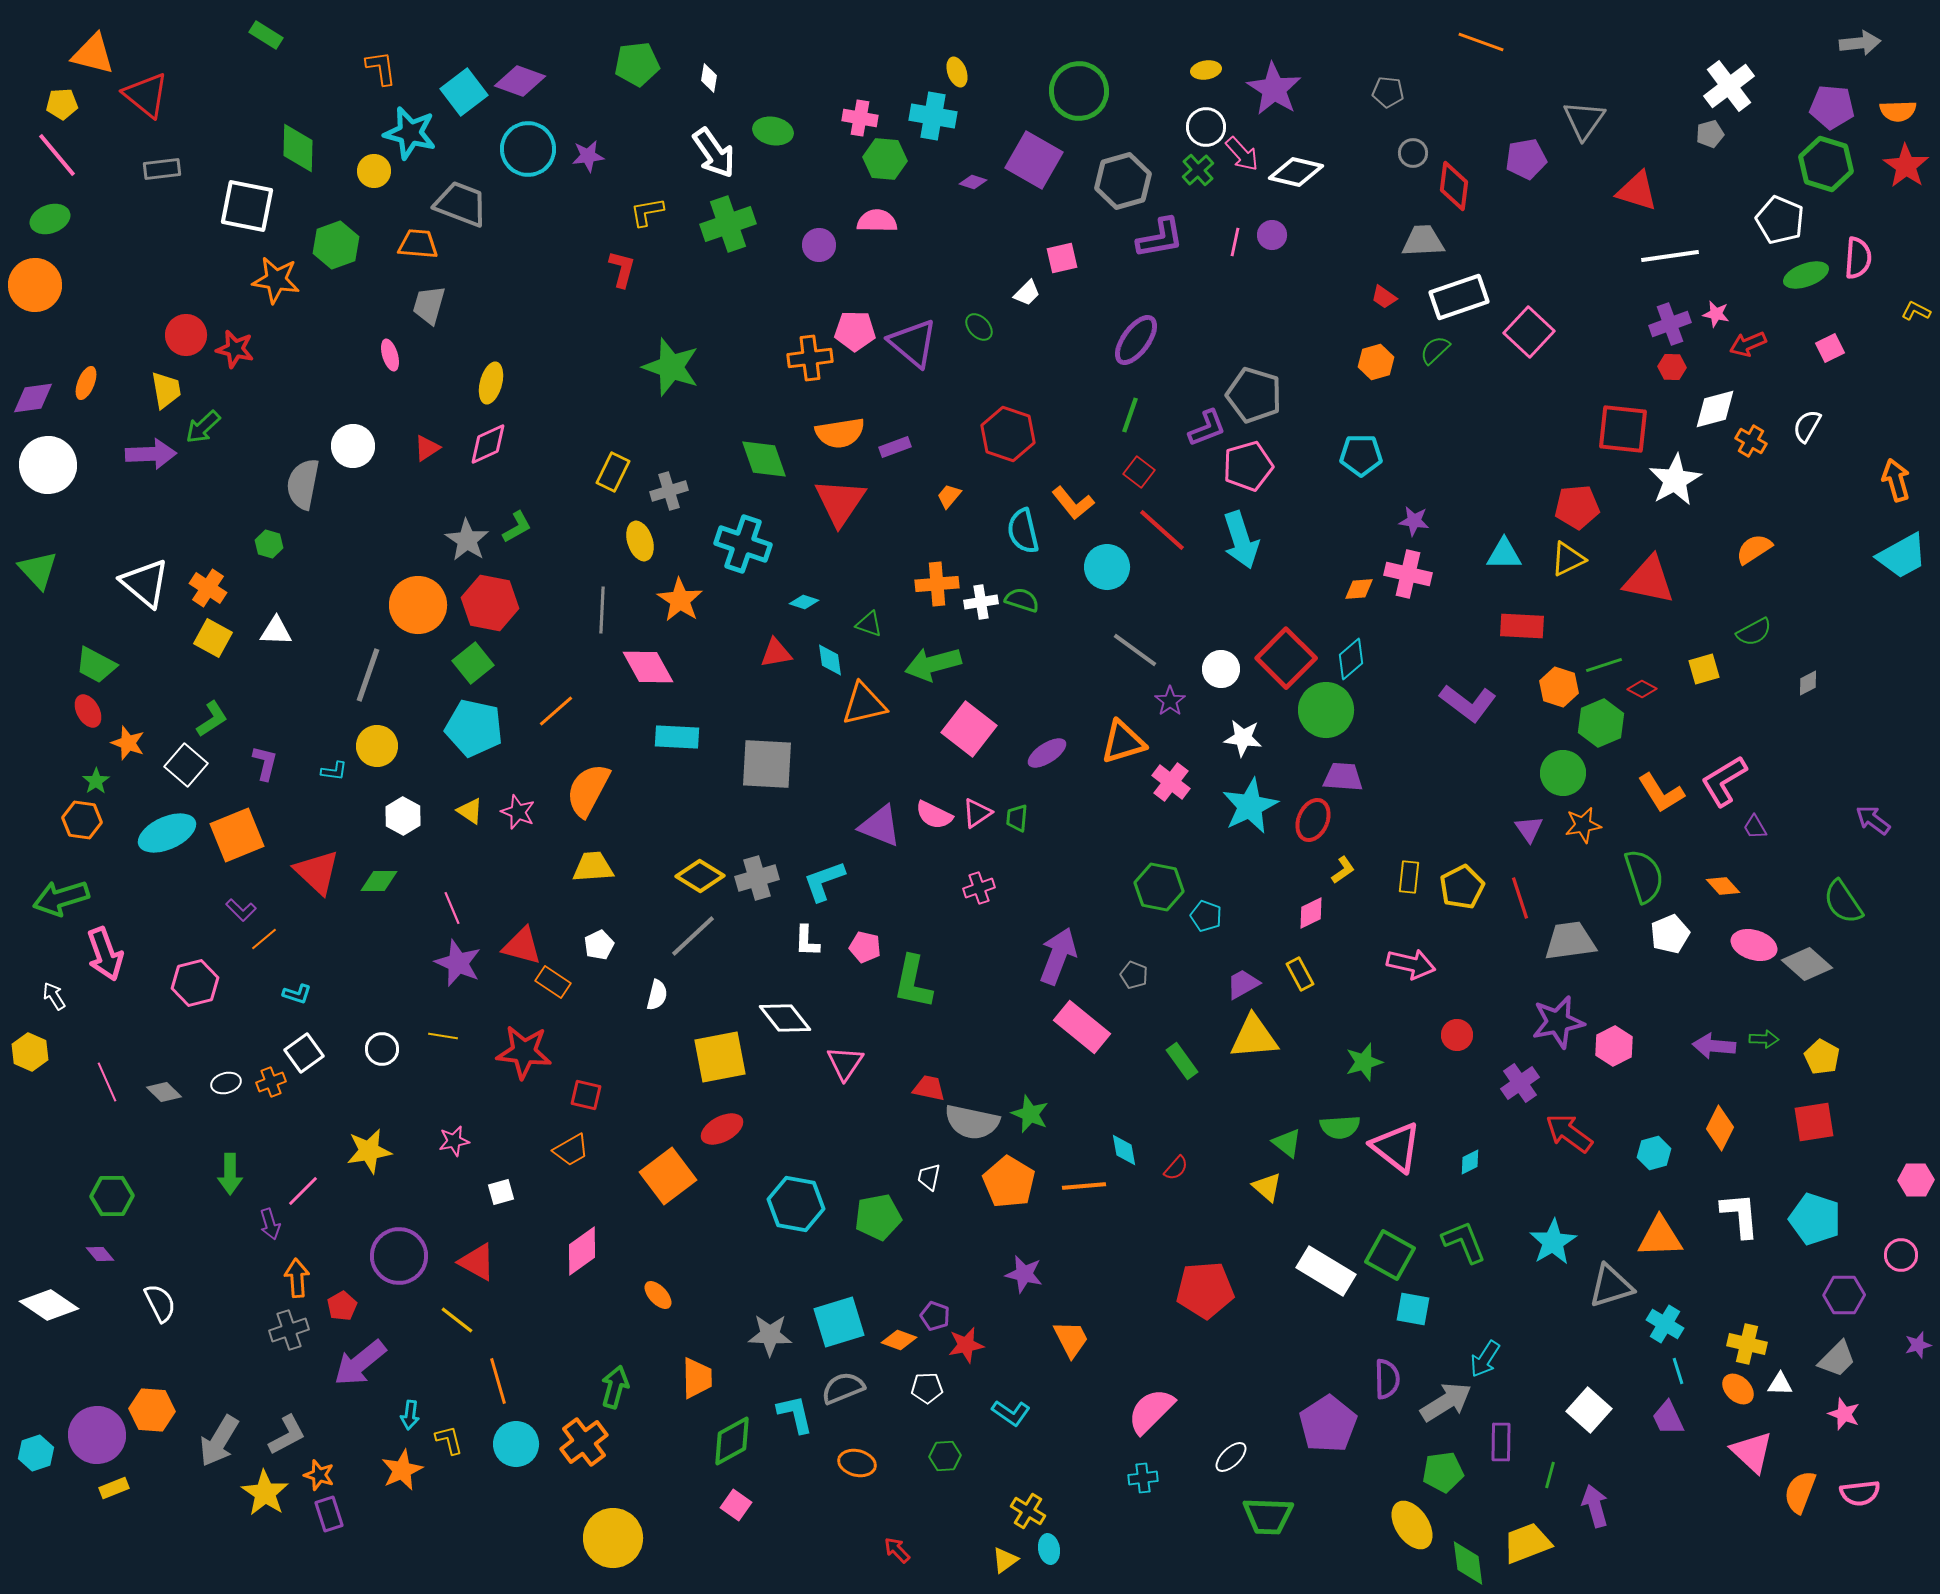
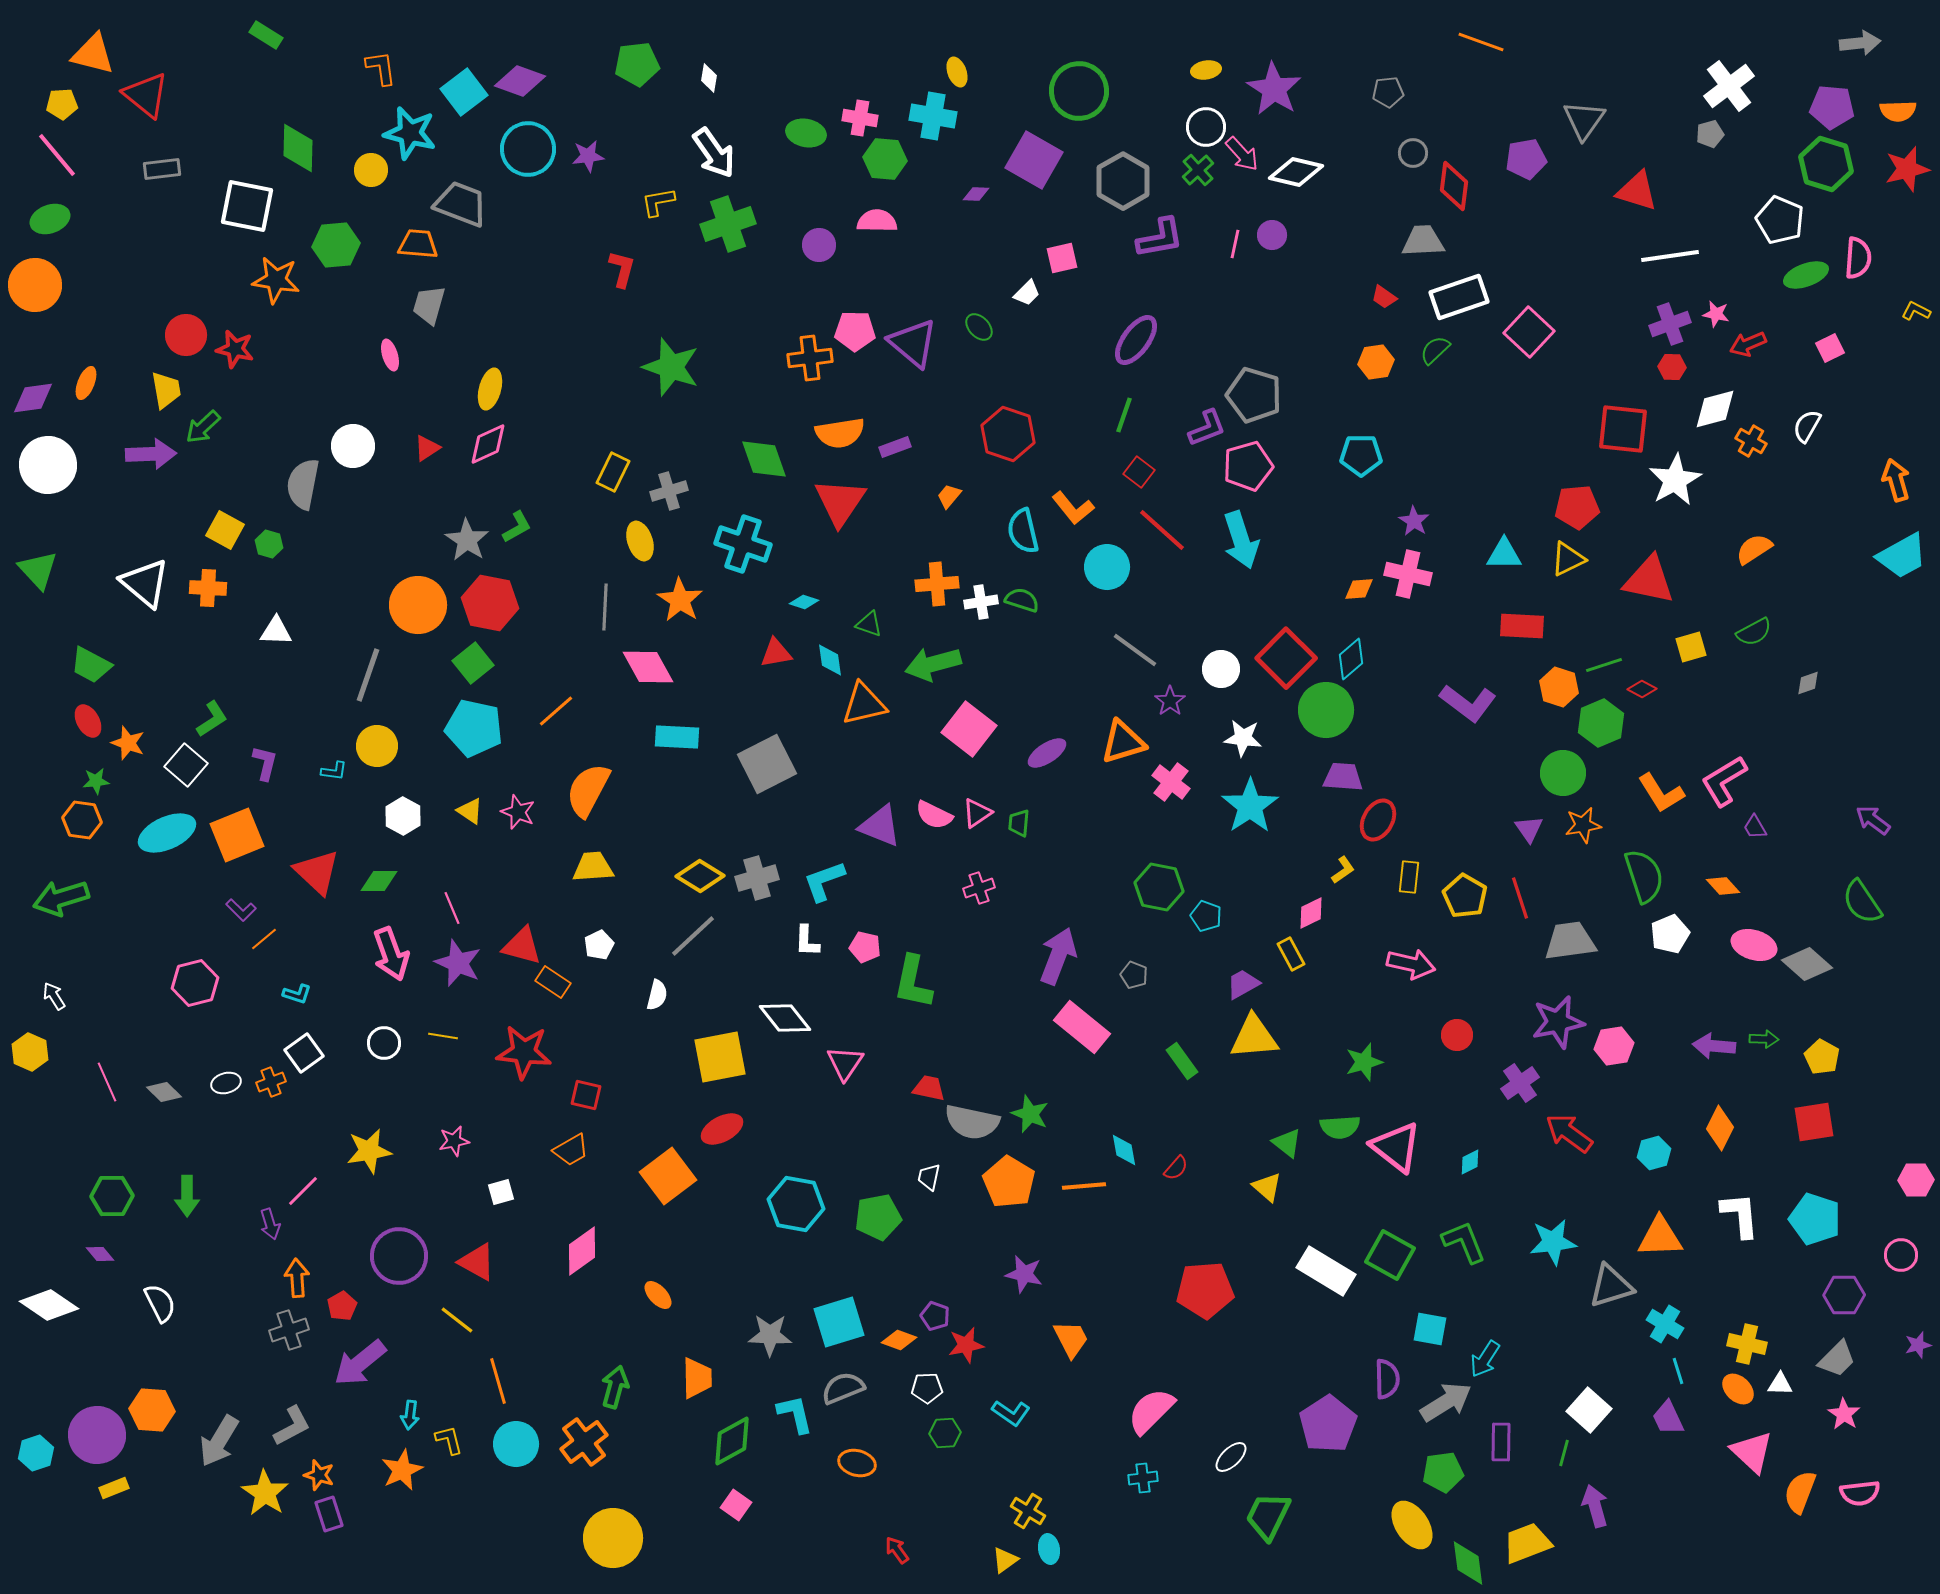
gray pentagon at (1388, 92): rotated 12 degrees counterclockwise
green ellipse at (773, 131): moved 33 px right, 2 px down
red star at (1906, 166): moved 1 px right, 3 px down; rotated 24 degrees clockwise
yellow circle at (374, 171): moved 3 px left, 1 px up
gray hexagon at (1123, 181): rotated 14 degrees counterclockwise
purple diamond at (973, 182): moved 3 px right, 12 px down; rotated 16 degrees counterclockwise
yellow L-shape at (647, 212): moved 11 px right, 10 px up
pink line at (1235, 242): moved 2 px down
green hexagon at (336, 245): rotated 15 degrees clockwise
orange hexagon at (1376, 362): rotated 8 degrees clockwise
yellow ellipse at (491, 383): moved 1 px left, 6 px down
green line at (1130, 415): moved 6 px left
orange L-shape at (1073, 503): moved 5 px down
purple star at (1414, 521): rotated 24 degrees clockwise
orange cross at (208, 588): rotated 30 degrees counterclockwise
gray line at (602, 610): moved 3 px right, 3 px up
yellow square at (213, 638): moved 12 px right, 108 px up
green trapezoid at (96, 665): moved 5 px left
yellow square at (1704, 669): moved 13 px left, 22 px up
gray diamond at (1808, 683): rotated 8 degrees clockwise
red ellipse at (88, 711): moved 10 px down
gray square at (767, 764): rotated 30 degrees counterclockwise
green star at (96, 781): rotated 28 degrees clockwise
cyan star at (1250, 806): rotated 8 degrees counterclockwise
green trapezoid at (1017, 818): moved 2 px right, 5 px down
red ellipse at (1313, 820): moved 65 px right; rotated 6 degrees clockwise
yellow pentagon at (1462, 887): moved 3 px right, 9 px down; rotated 15 degrees counterclockwise
green semicircle at (1843, 902): moved 19 px right
pink arrow at (105, 954): moved 286 px right
yellow rectangle at (1300, 974): moved 9 px left, 20 px up
pink hexagon at (1614, 1046): rotated 18 degrees clockwise
white circle at (382, 1049): moved 2 px right, 6 px up
green arrow at (230, 1174): moved 43 px left, 22 px down
cyan star at (1553, 1242): rotated 24 degrees clockwise
cyan square at (1413, 1309): moved 17 px right, 20 px down
pink star at (1844, 1414): rotated 12 degrees clockwise
gray L-shape at (287, 1435): moved 5 px right, 9 px up
green hexagon at (945, 1456): moved 23 px up
green line at (1550, 1475): moved 14 px right, 22 px up
green trapezoid at (1268, 1516): rotated 114 degrees clockwise
red arrow at (897, 1550): rotated 8 degrees clockwise
